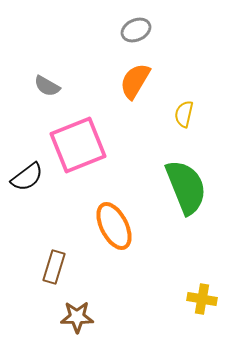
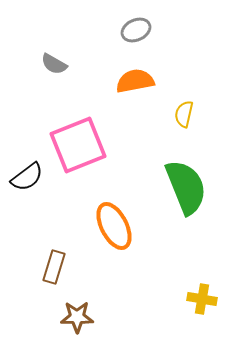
orange semicircle: rotated 48 degrees clockwise
gray semicircle: moved 7 px right, 22 px up
